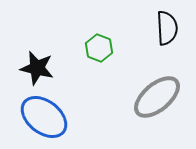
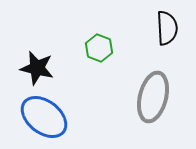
gray ellipse: moved 4 px left; rotated 36 degrees counterclockwise
